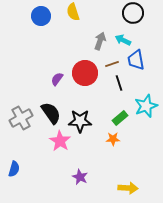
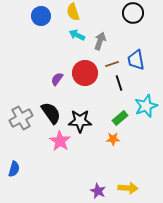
cyan arrow: moved 46 px left, 5 px up
purple star: moved 18 px right, 14 px down
